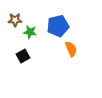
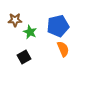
green star: rotated 16 degrees clockwise
orange semicircle: moved 8 px left
black square: moved 1 px right, 1 px down
